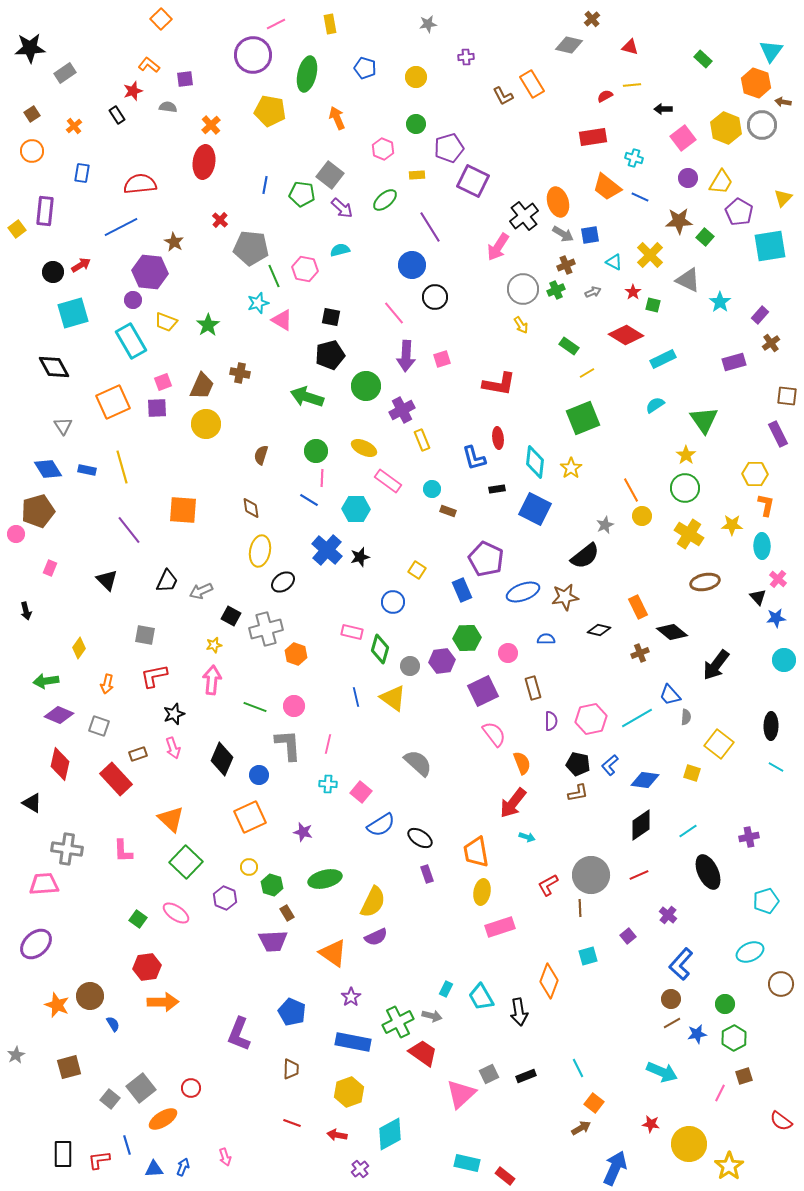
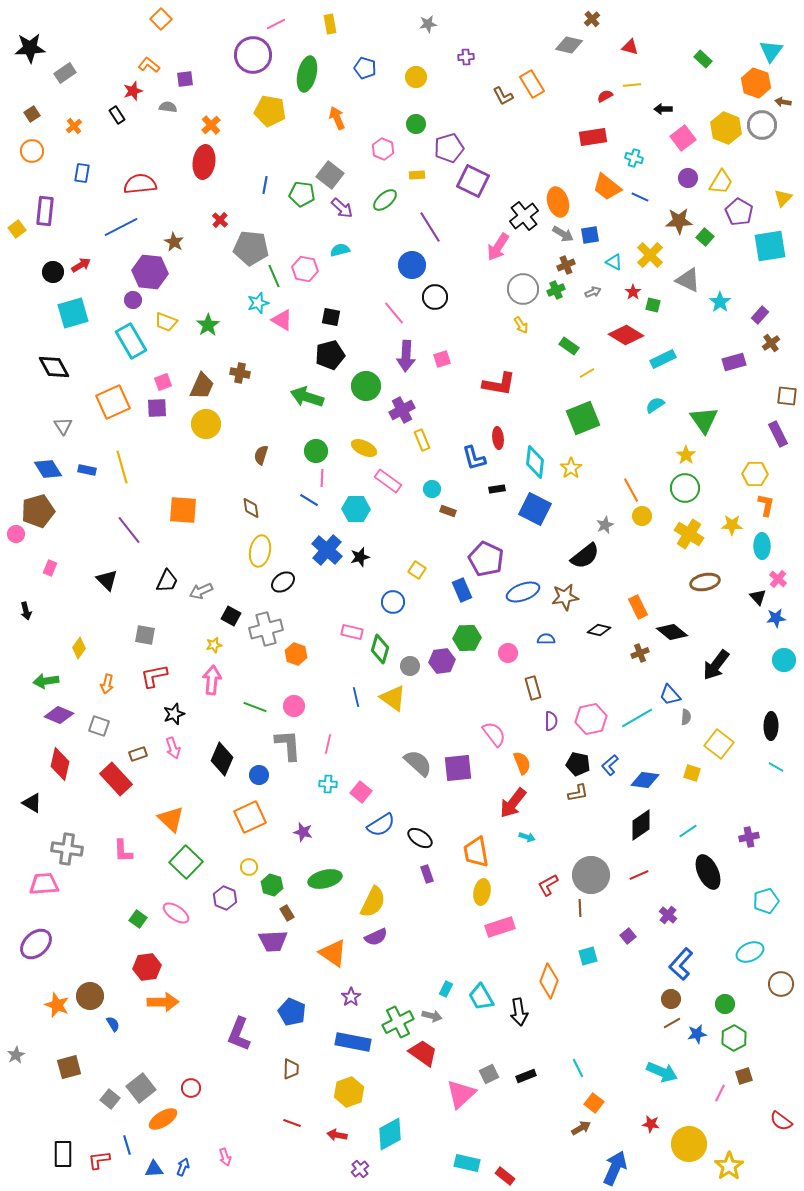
purple square at (483, 691): moved 25 px left, 77 px down; rotated 20 degrees clockwise
